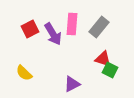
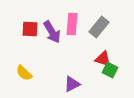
red square: rotated 30 degrees clockwise
purple arrow: moved 1 px left, 2 px up
